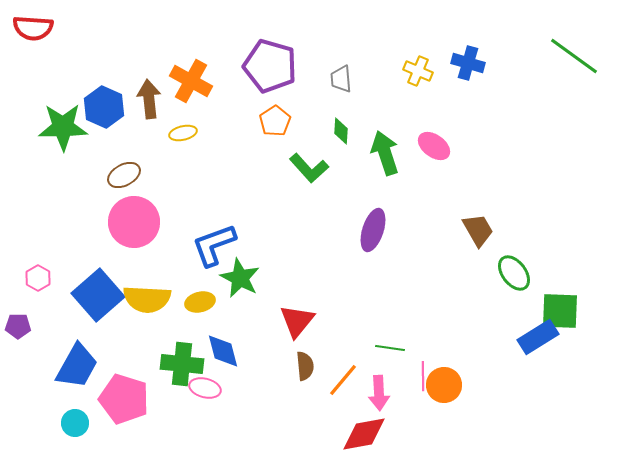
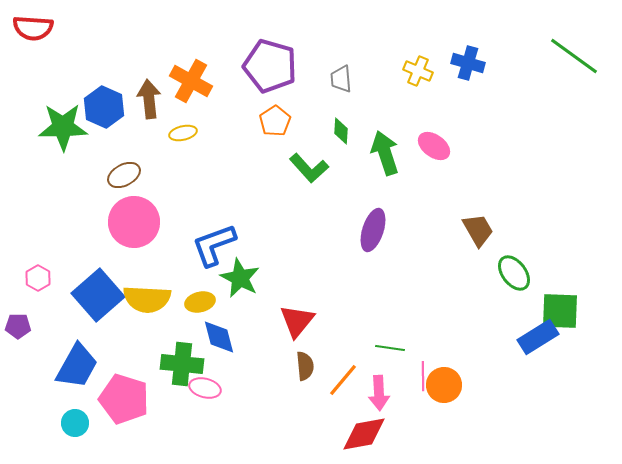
blue diamond at (223, 351): moved 4 px left, 14 px up
